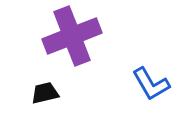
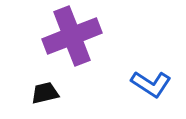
blue L-shape: rotated 27 degrees counterclockwise
